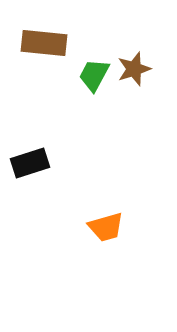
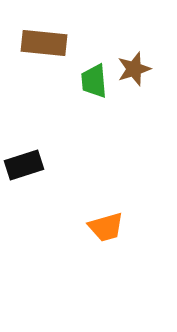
green trapezoid: moved 6 px down; rotated 33 degrees counterclockwise
black rectangle: moved 6 px left, 2 px down
